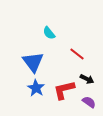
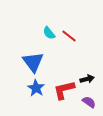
red line: moved 8 px left, 18 px up
black arrow: rotated 40 degrees counterclockwise
